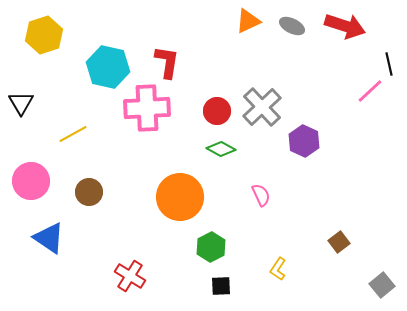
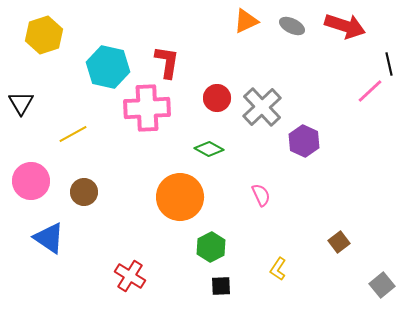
orange triangle: moved 2 px left
red circle: moved 13 px up
green diamond: moved 12 px left
brown circle: moved 5 px left
